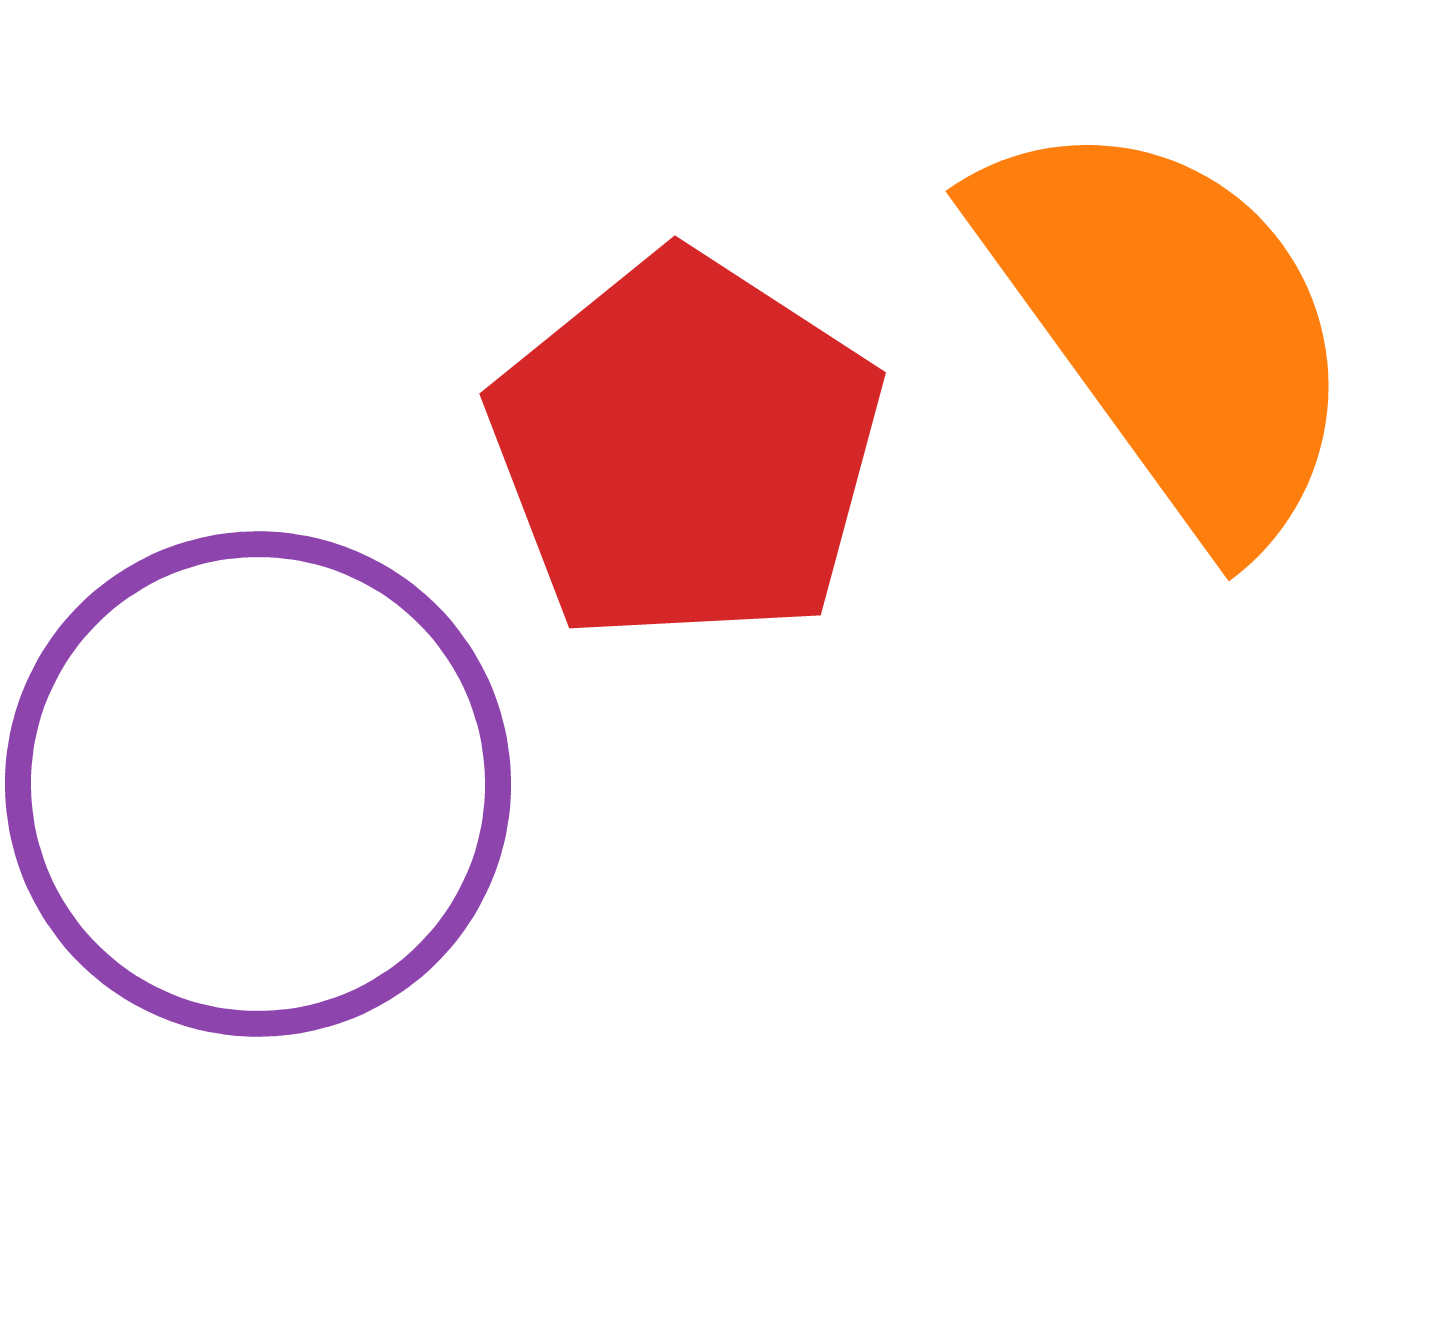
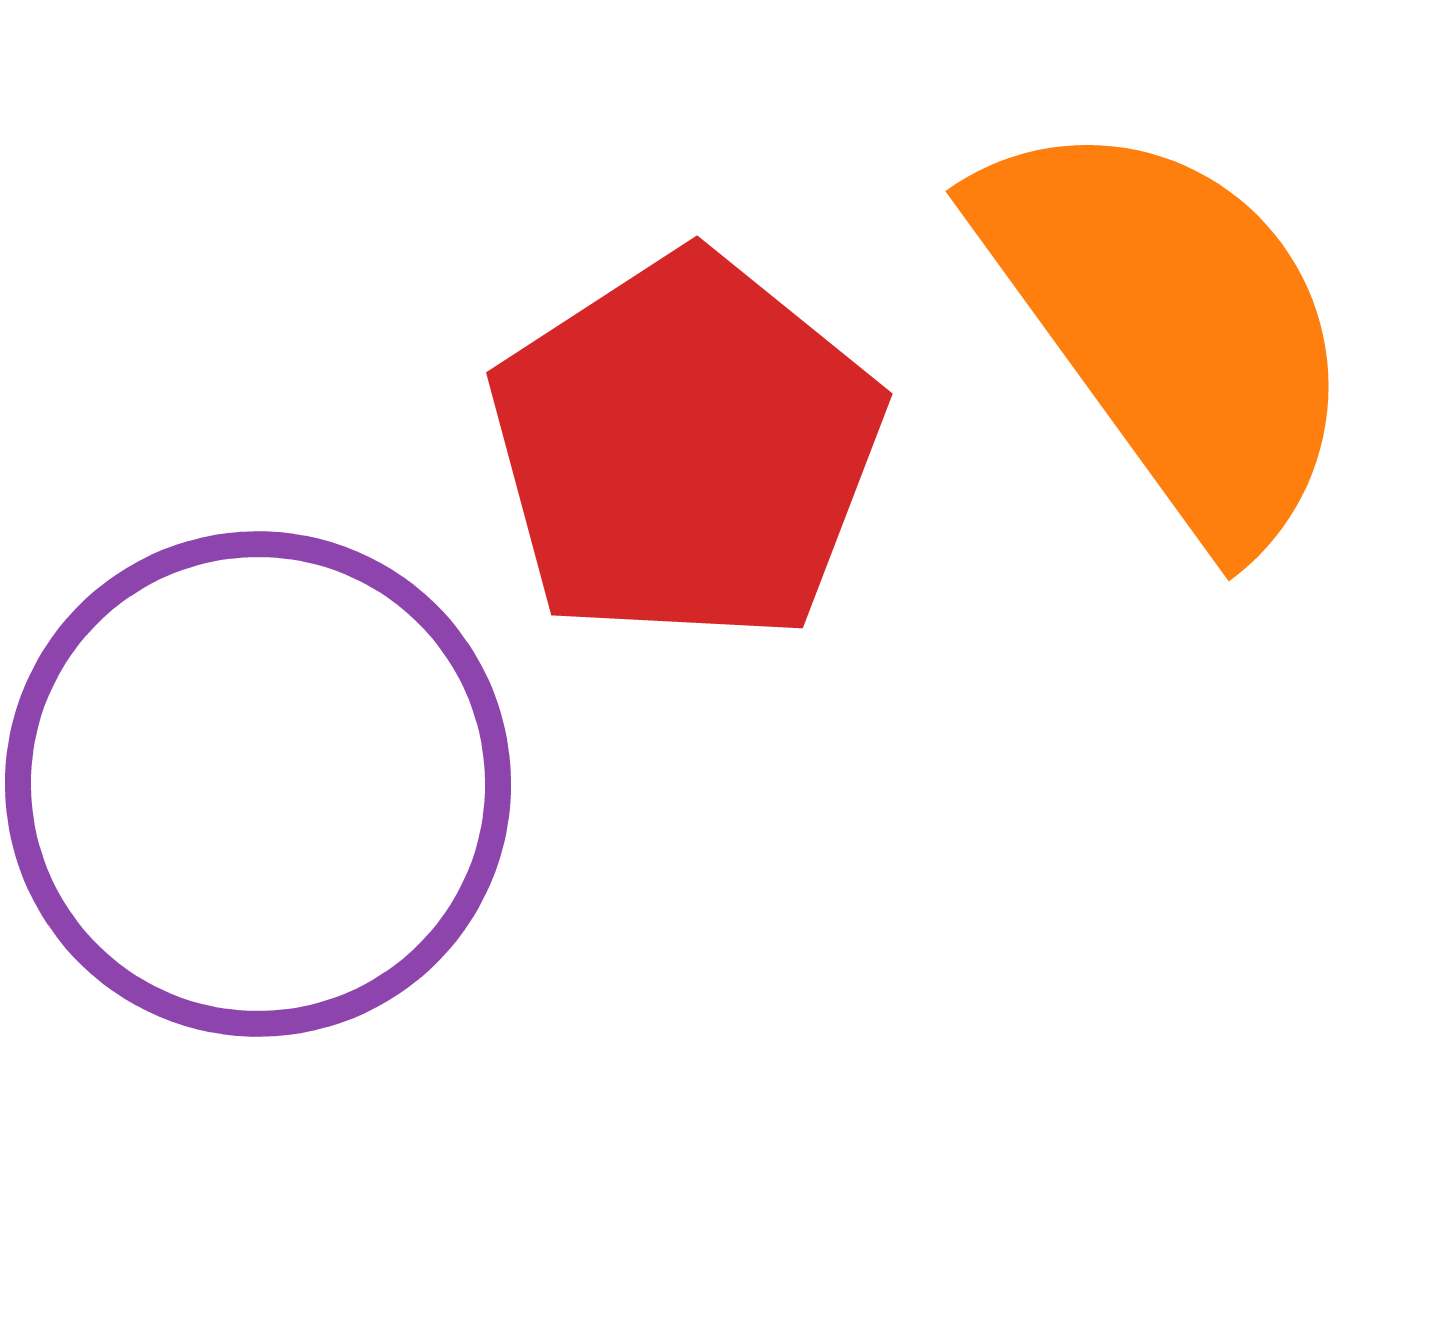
red pentagon: rotated 6 degrees clockwise
